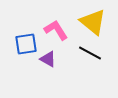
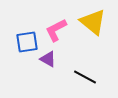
pink L-shape: rotated 85 degrees counterclockwise
blue square: moved 1 px right, 2 px up
black line: moved 5 px left, 24 px down
